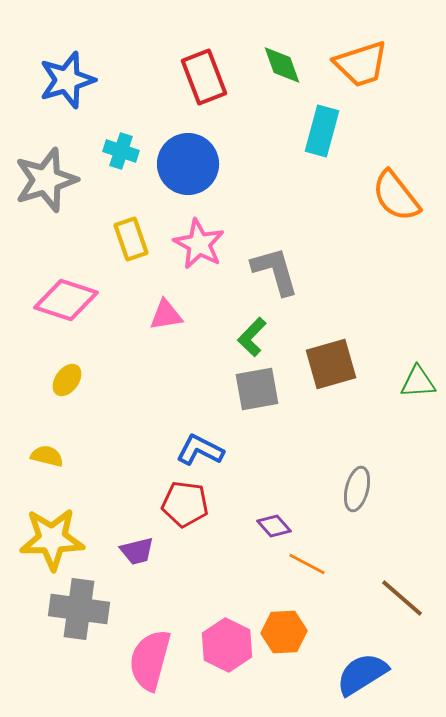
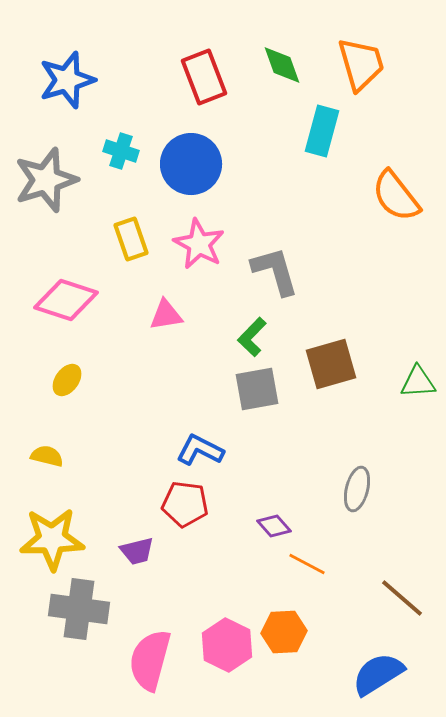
orange trapezoid: rotated 88 degrees counterclockwise
blue circle: moved 3 px right
blue semicircle: moved 16 px right
